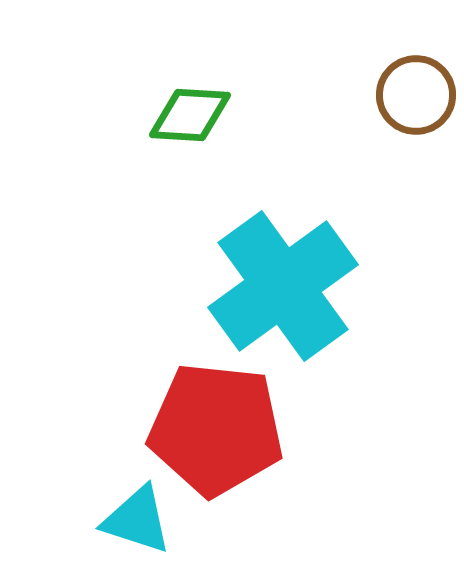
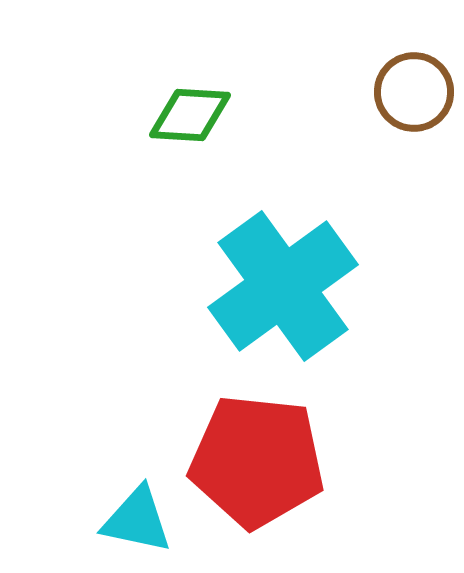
brown circle: moved 2 px left, 3 px up
red pentagon: moved 41 px right, 32 px down
cyan triangle: rotated 6 degrees counterclockwise
